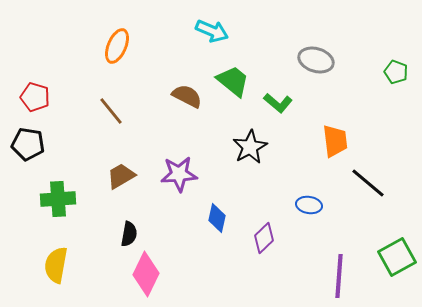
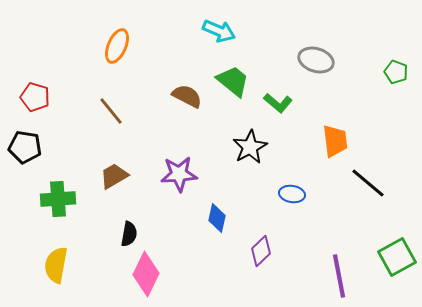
cyan arrow: moved 7 px right
black pentagon: moved 3 px left, 3 px down
brown trapezoid: moved 7 px left
blue ellipse: moved 17 px left, 11 px up
purple diamond: moved 3 px left, 13 px down
purple line: rotated 15 degrees counterclockwise
